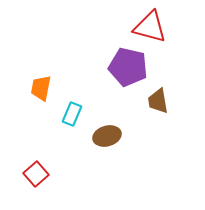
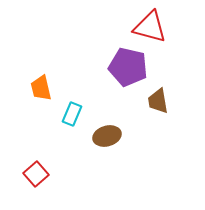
orange trapezoid: rotated 24 degrees counterclockwise
